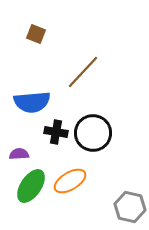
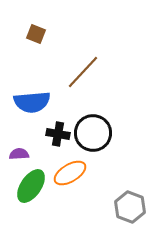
black cross: moved 2 px right, 2 px down
orange ellipse: moved 8 px up
gray hexagon: rotated 8 degrees clockwise
